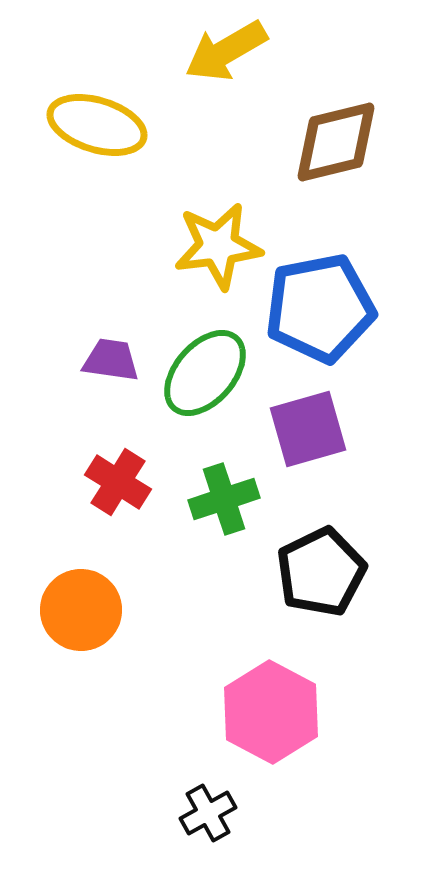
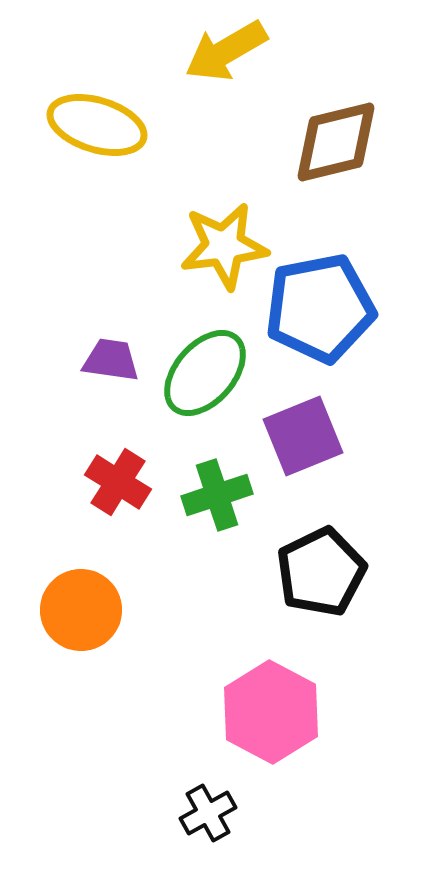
yellow star: moved 6 px right
purple square: moved 5 px left, 7 px down; rotated 6 degrees counterclockwise
green cross: moved 7 px left, 4 px up
